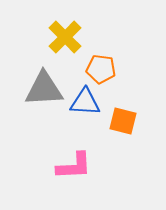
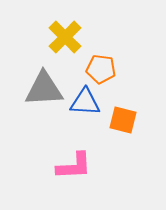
orange square: moved 1 px up
